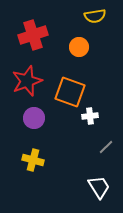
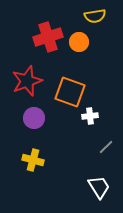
red cross: moved 15 px right, 2 px down
orange circle: moved 5 px up
